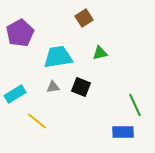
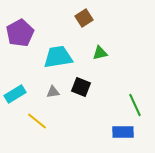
gray triangle: moved 5 px down
